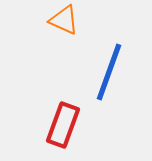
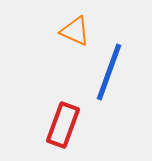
orange triangle: moved 11 px right, 11 px down
